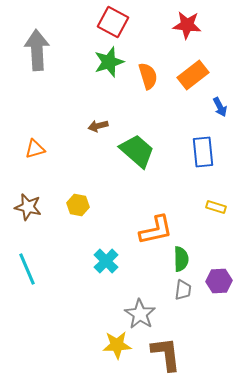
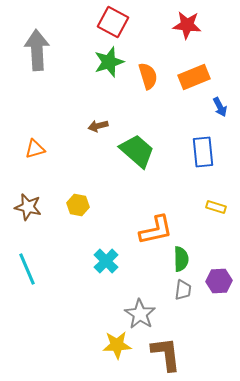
orange rectangle: moved 1 px right, 2 px down; rotated 16 degrees clockwise
